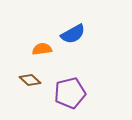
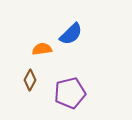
blue semicircle: moved 2 px left; rotated 15 degrees counterclockwise
brown diamond: rotated 75 degrees clockwise
